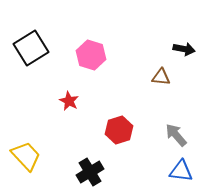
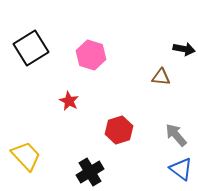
blue triangle: moved 2 px up; rotated 30 degrees clockwise
